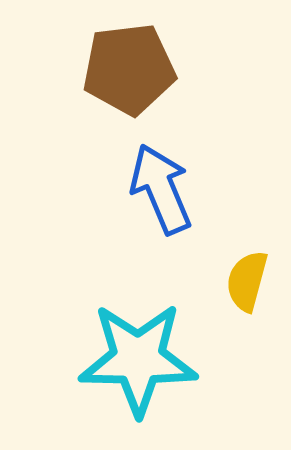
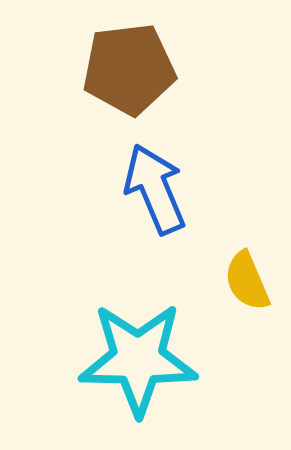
blue arrow: moved 6 px left
yellow semicircle: rotated 38 degrees counterclockwise
